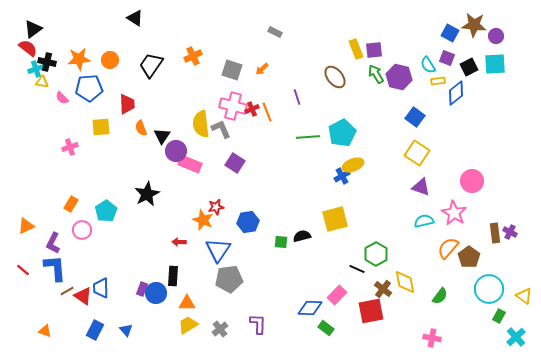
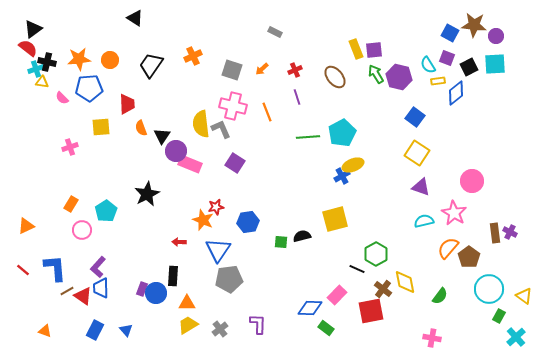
red cross at (252, 109): moved 43 px right, 39 px up
purple L-shape at (53, 243): moved 45 px right, 24 px down; rotated 15 degrees clockwise
